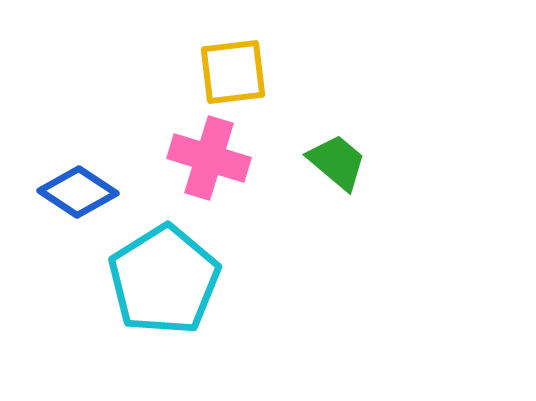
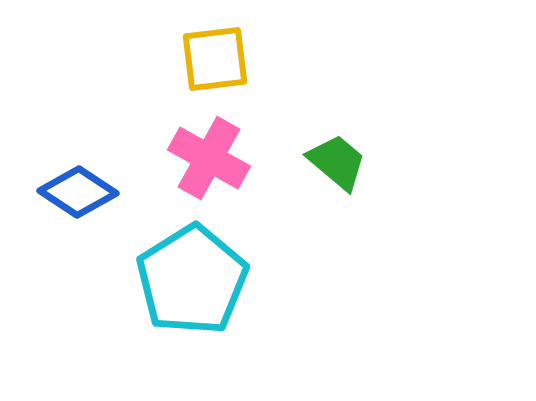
yellow square: moved 18 px left, 13 px up
pink cross: rotated 12 degrees clockwise
cyan pentagon: moved 28 px right
